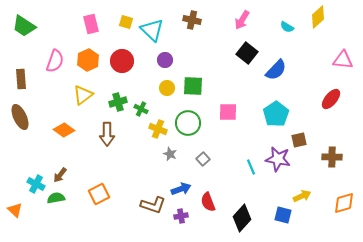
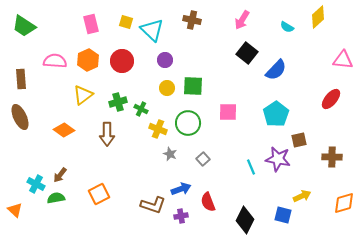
pink semicircle at (55, 61): rotated 105 degrees counterclockwise
black diamond at (242, 218): moved 3 px right, 2 px down; rotated 16 degrees counterclockwise
